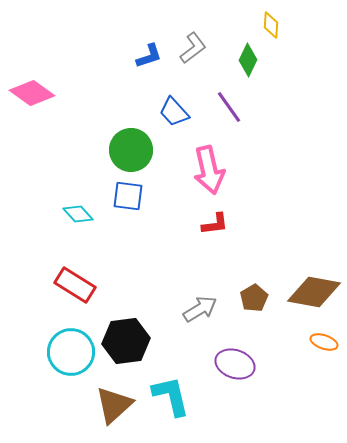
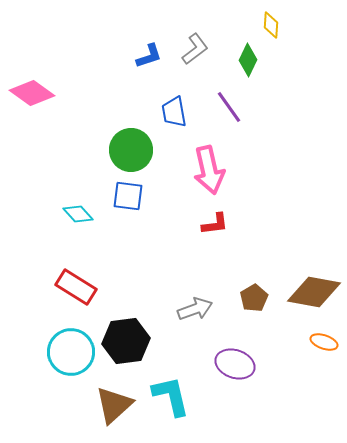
gray L-shape: moved 2 px right, 1 px down
blue trapezoid: rotated 32 degrees clockwise
red rectangle: moved 1 px right, 2 px down
gray arrow: moved 5 px left; rotated 12 degrees clockwise
